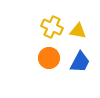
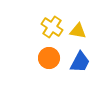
yellow cross: rotated 10 degrees clockwise
